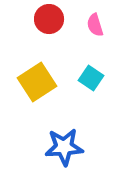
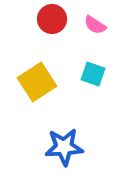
red circle: moved 3 px right
pink semicircle: rotated 40 degrees counterclockwise
cyan square: moved 2 px right, 4 px up; rotated 15 degrees counterclockwise
